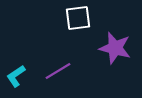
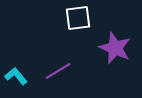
purple star: rotated 8 degrees clockwise
cyan L-shape: rotated 85 degrees clockwise
